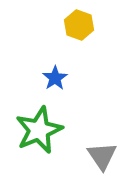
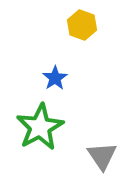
yellow hexagon: moved 3 px right
green star: moved 1 px right, 3 px up; rotated 6 degrees counterclockwise
